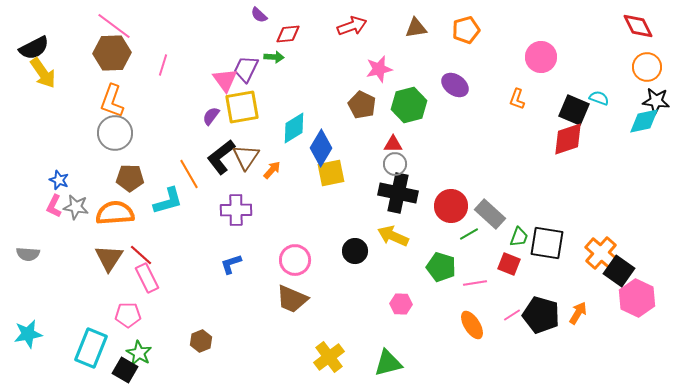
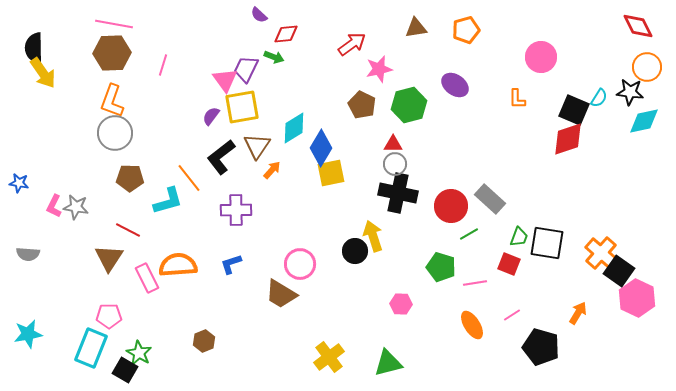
pink line at (114, 26): moved 2 px up; rotated 27 degrees counterclockwise
red arrow at (352, 26): moved 18 px down; rotated 16 degrees counterclockwise
red diamond at (288, 34): moved 2 px left
black semicircle at (34, 48): rotated 116 degrees clockwise
green arrow at (274, 57): rotated 18 degrees clockwise
cyan semicircle at (599, 98): rotated 102 degrees clockwise
orange L-shape at (517, 99): rotated 20 degrees counterclockwise
black star at (656, 101): moved 26 px left, 9 px up
brown triangle at (246, 157): moved 11 px right, 11 px up
orange line at (189, 174): moved 4 px down; rotated 8 degrees counterclockwise
blue star at (59, 180): moved 40 px left, 3 px down; rotated 12 degrees counterclockwise
orange semicircle at (115, 213): moved 63 px right, 52 px down
gray rectangle at (490, 214): moved 15 px up
yellow arrow at (393, 236): moved 20 px left; rotated 48 degrees clockwise
red line at (141, 255): moved 13 px left, 25 px up; rotated 15 degrees counterclockwise
pink circle at (295, 260): moved 5 px right, 4 px down
brown trapezoid at (292, 299): moved 11 px left, 5 px up; rotated 8 degrees clockwise
pink pentagon at (128, 315): moved 19 px left, 1 px down
black pentagon at (541, 315): moved 32 px down
brown hexagon at (201, 341): moved 3 px right
